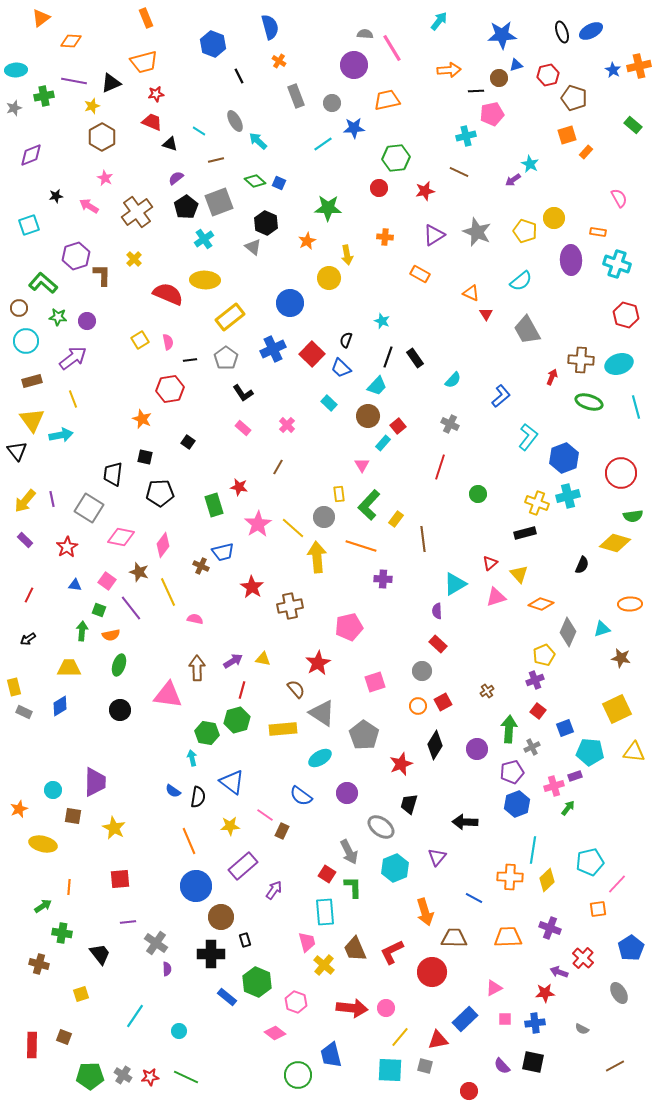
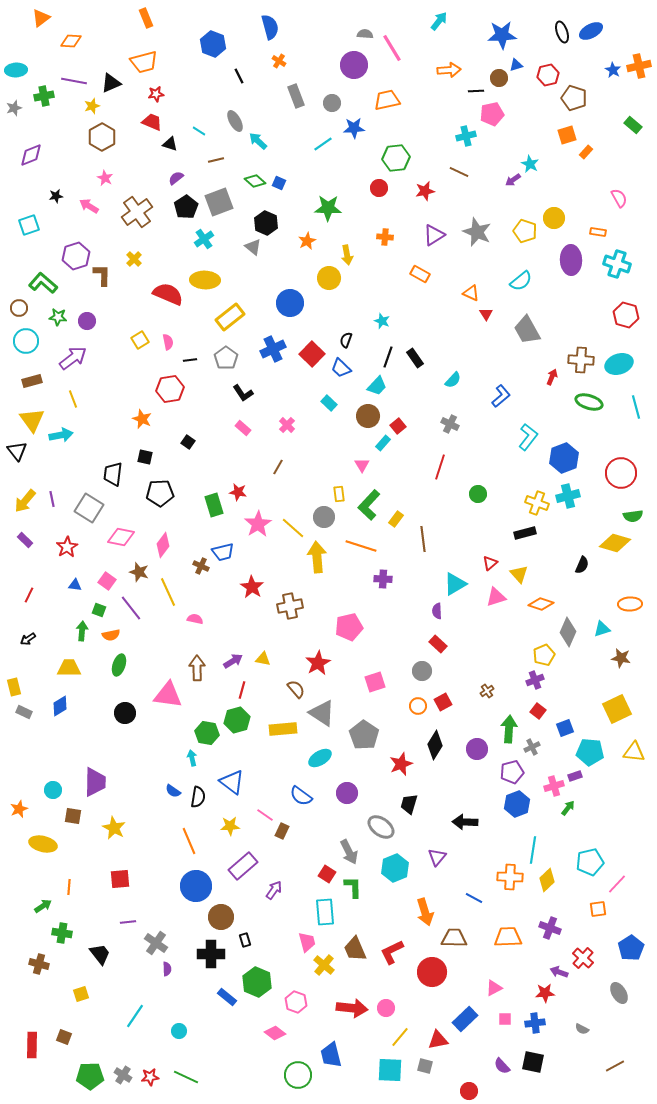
red star at (239, 487): moved 1 px left, 5 px down
black circle at (120, 710): moved 5 px right, 3 px down
